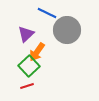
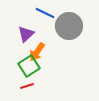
blue line: moved 2 px left
gray circle: moved 2 px right, 4 px up
green square: rotated 10 degrees clockwise
